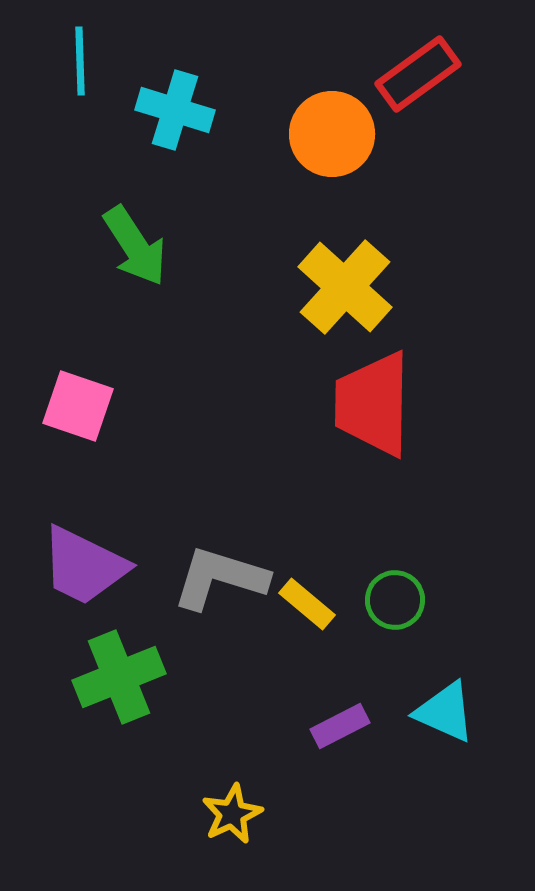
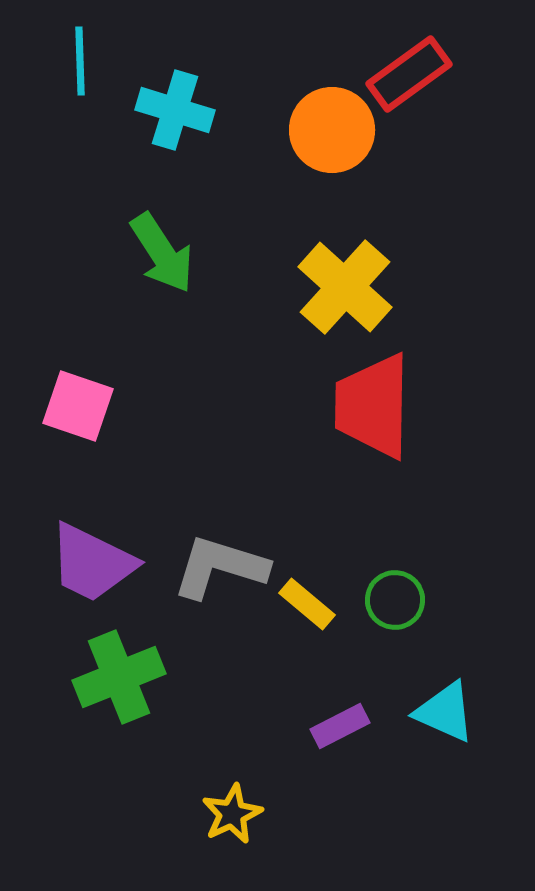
red rectangle: moved 9 px left
orange circle: moved 4 px up
green arrow: moved 27 px right, 7 px down
red trapezoid: moved 2 px down
purple trapezoid: moved 8 px right, 3 px up
gray L-shape: moved 11 px up
